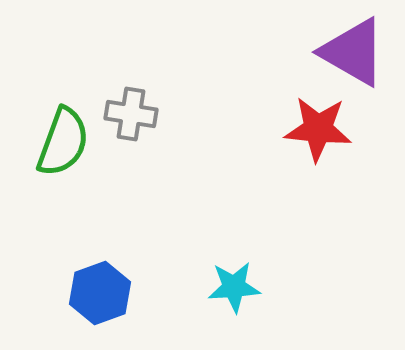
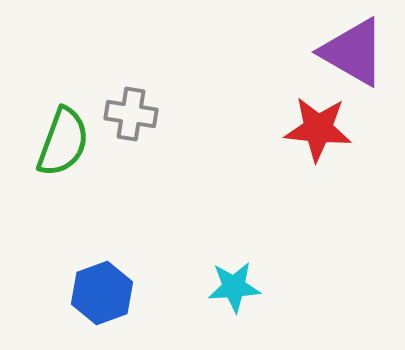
blue hexagon: moved 2 px right
